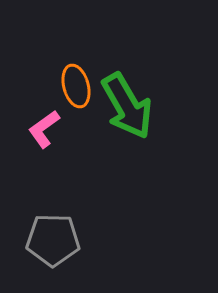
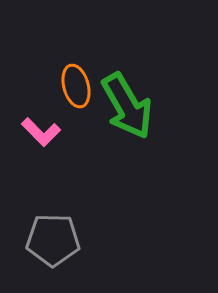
pink L-shape: moved 3 px left, 3 px down; rotated 99 degrees counterclockwise
